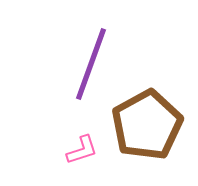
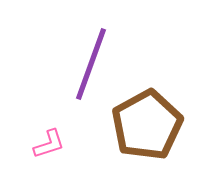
pink L-shape: moved 33 px left, 6 px up
